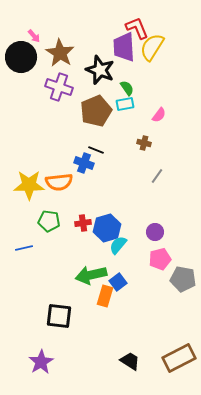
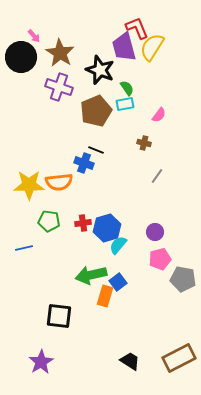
purple trapezoid: rotated 12 degrees counterclockwise
